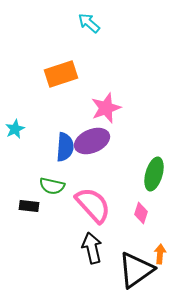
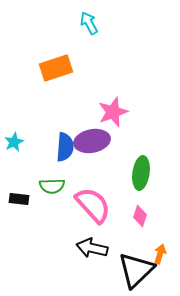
cyan arrow: rotated 20 degrees clockwise
orange rectangle: moved 5 px left, 6 px up
pink star: moved 7 px right, 4 px down
cyan star: moved 1 px left, 13 px down
purple ellipse: rotated 12 degrees clockwise
green ellipse: moved 13 px left, 1 px up; rotated 8 degrees counterclockwise
green semicircle: rotated 15 degrees counterclockwise
black rectangle: moved 10 px left, 7 px up
pink diamond: moved 1 px left, 3 px down
black arrow: rotated 64 degrees counterclockwise
orange arrow: rotated 12 degrees clockwise
black triangle: rotated 9 degrees counterclockwise
